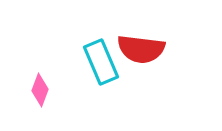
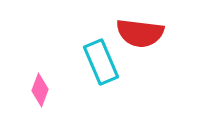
red semicircle: moved 1 px left, 16 px up
